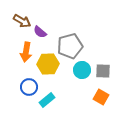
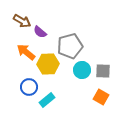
orange arrow: rotated 120 degrees clockwise
